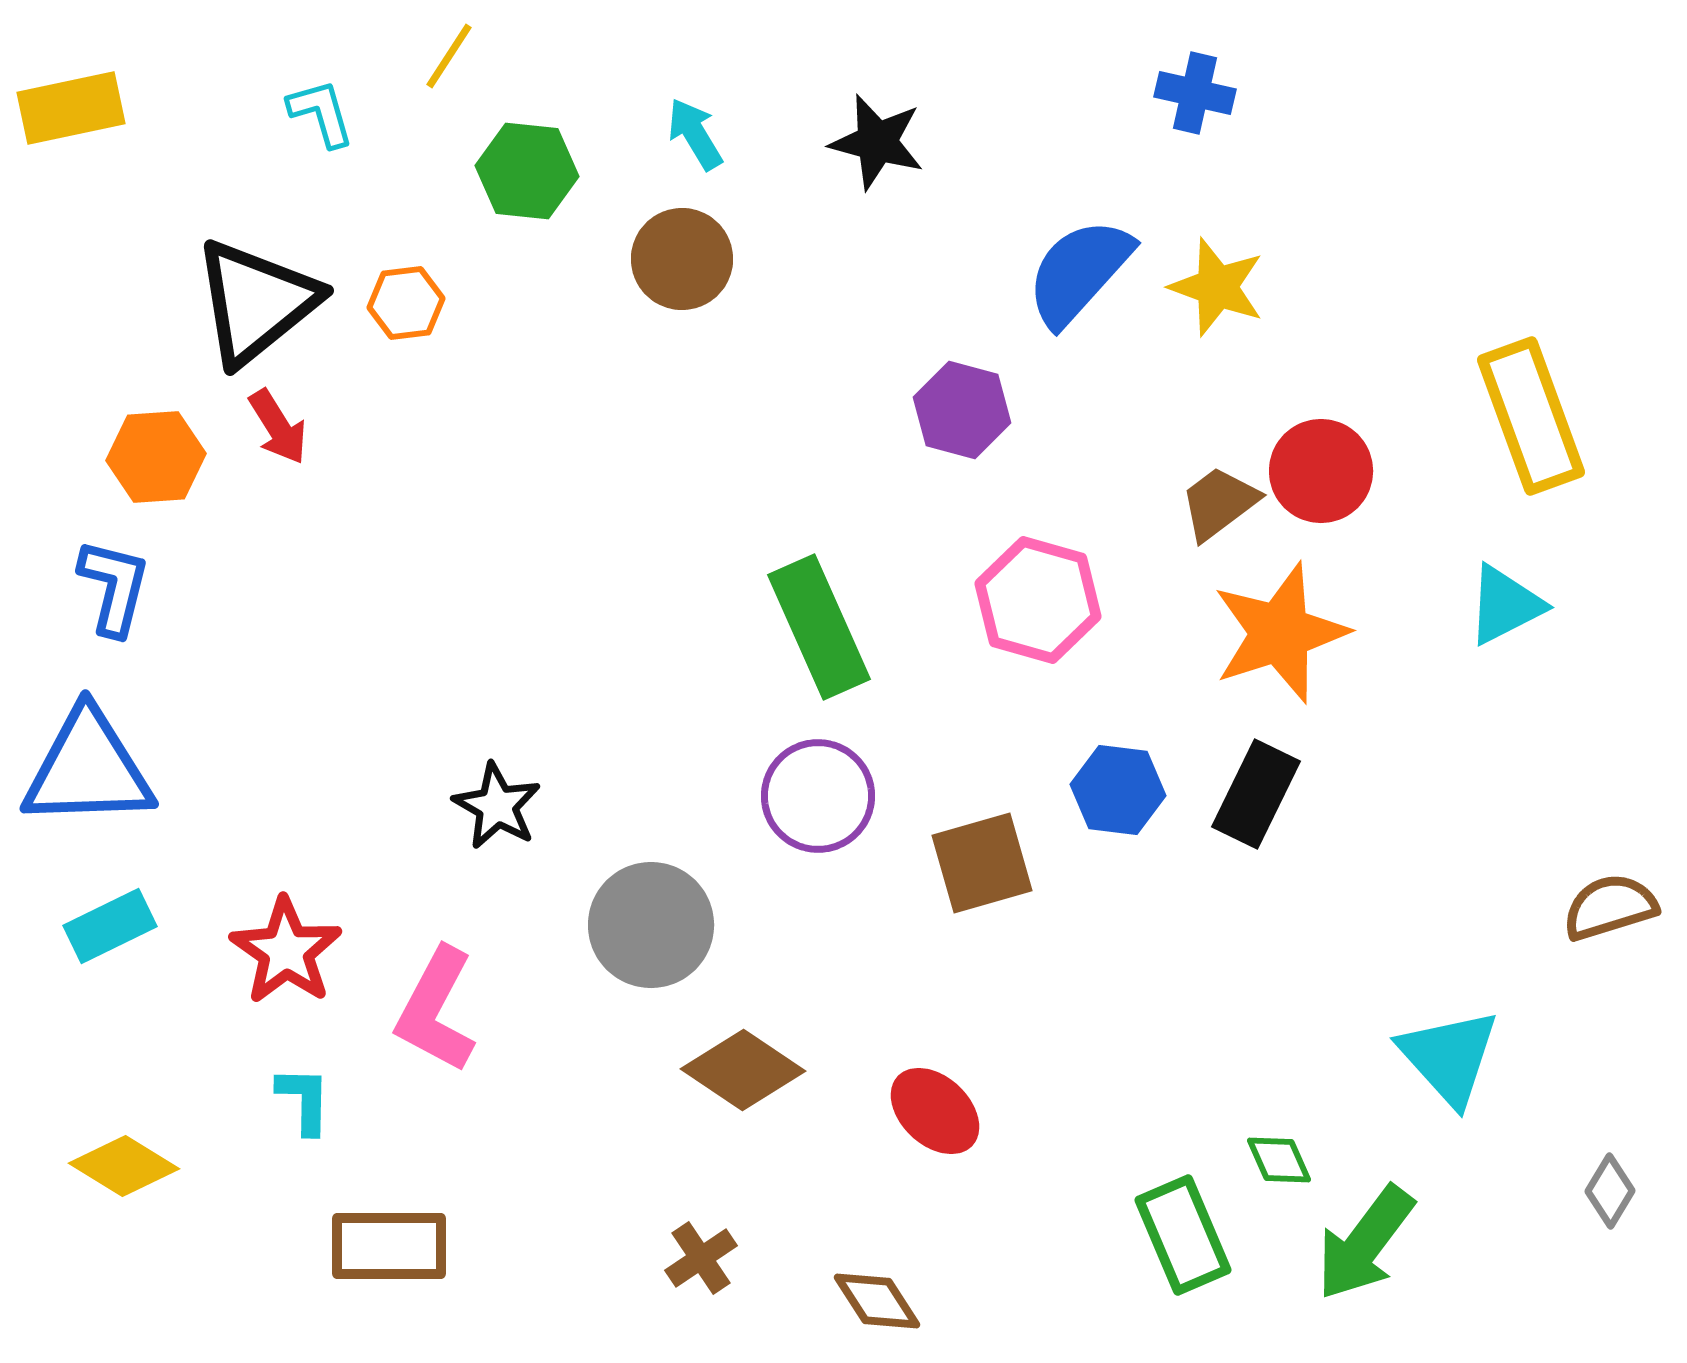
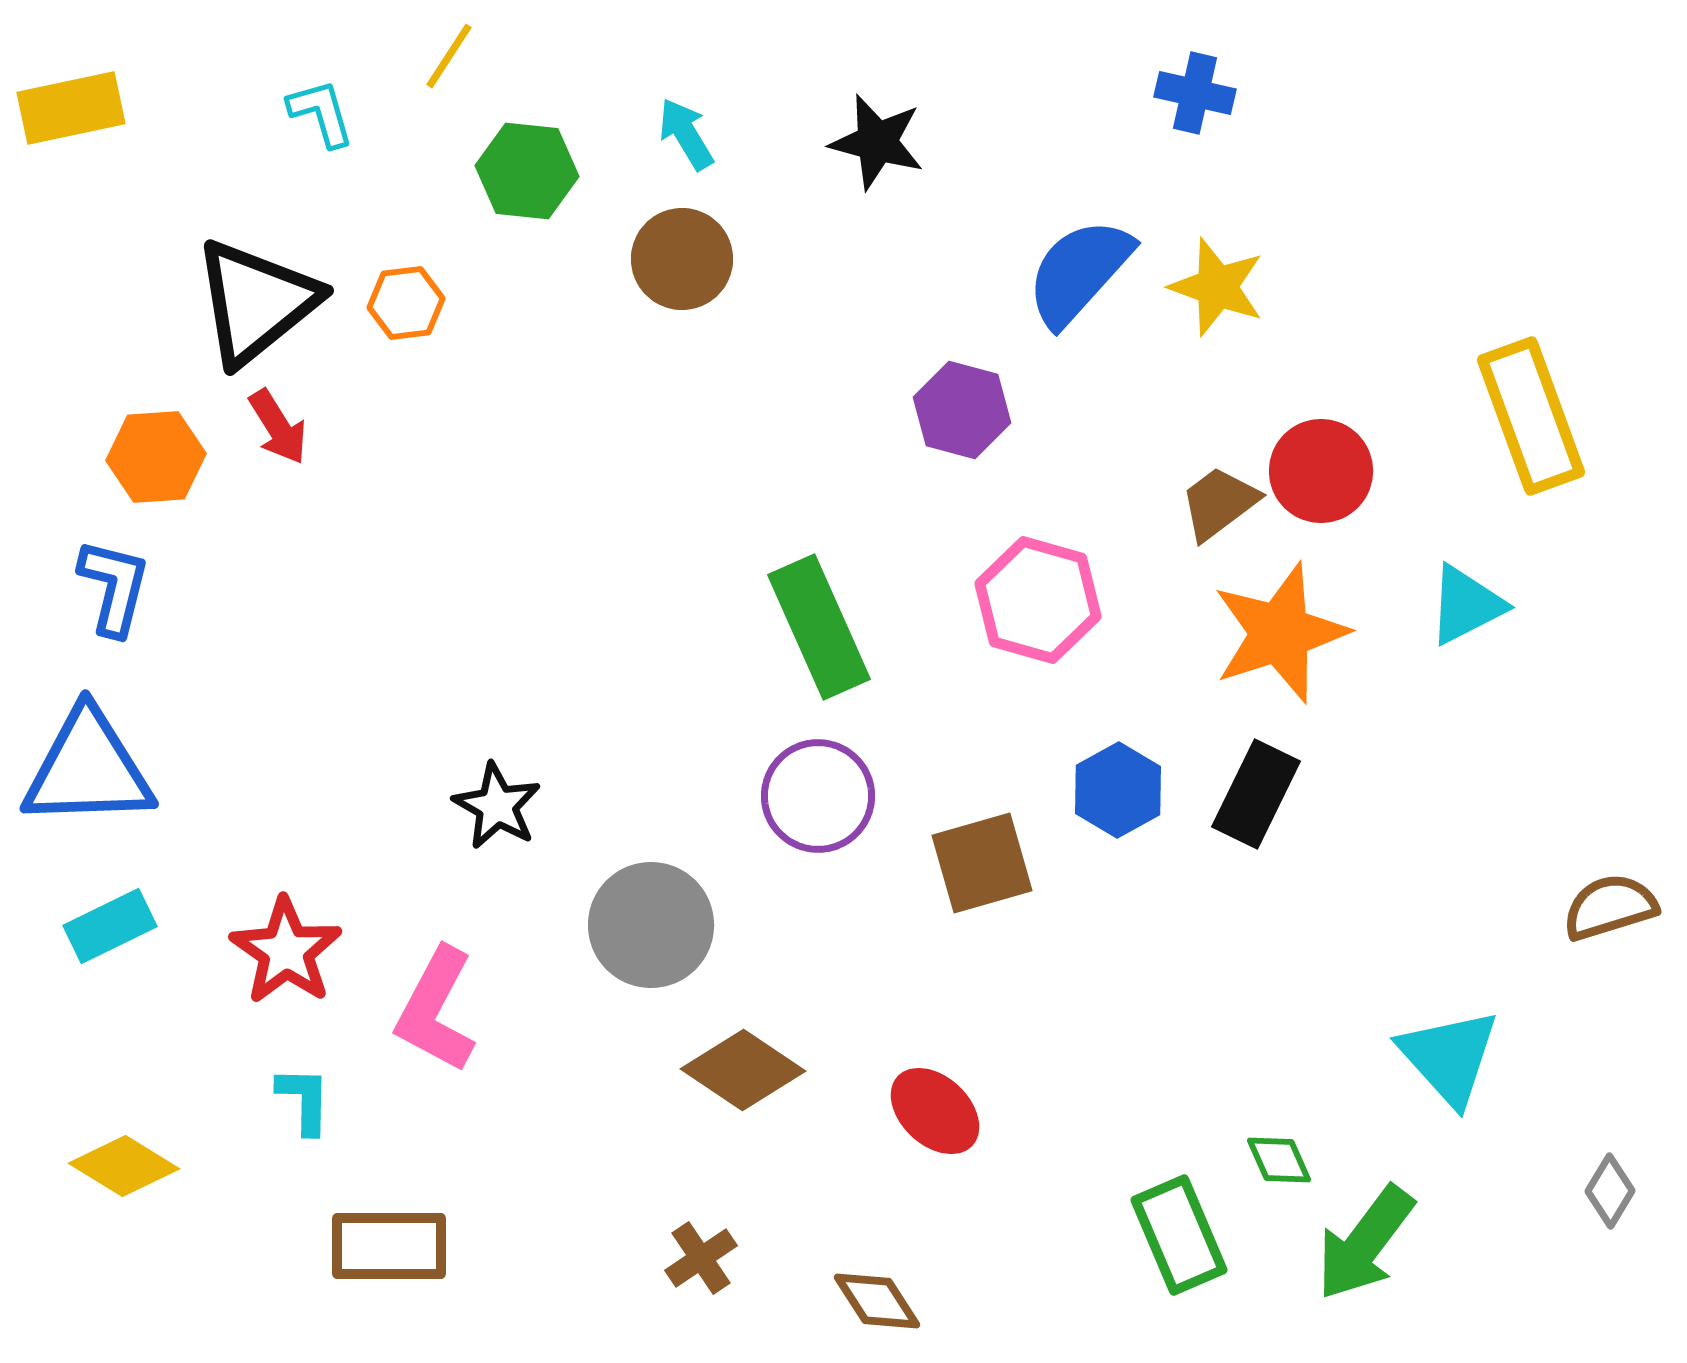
cyan arrow at (695, 134): moved 9 px left
cyan triangle at (1505, 605): moved 39 px left
blue hexagon at (1118, 790): rotated 24 degrees clockwise
green rectangle at (1183, 1235): moved 4 px left
